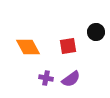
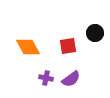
black circle: moved 1 px left, 1 px down
